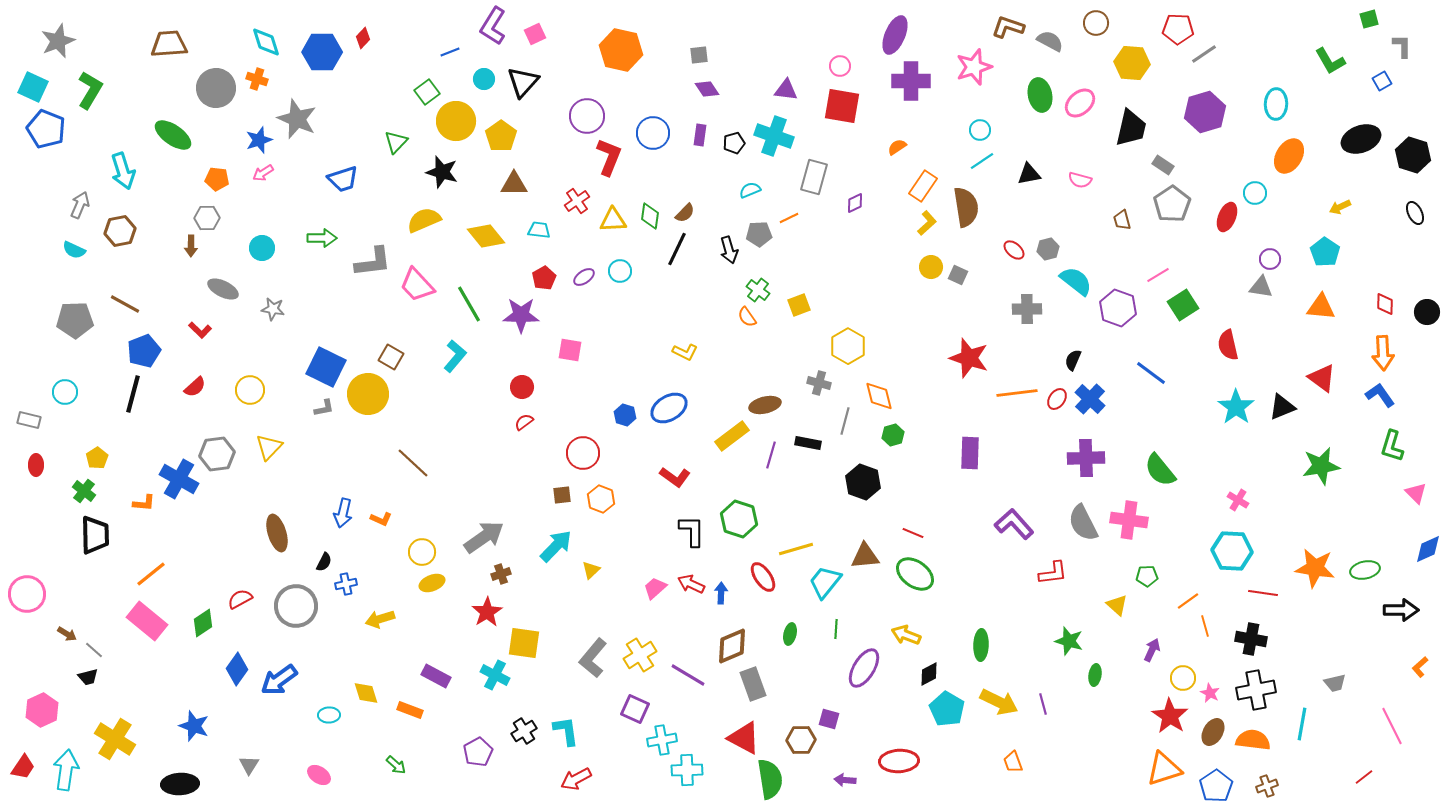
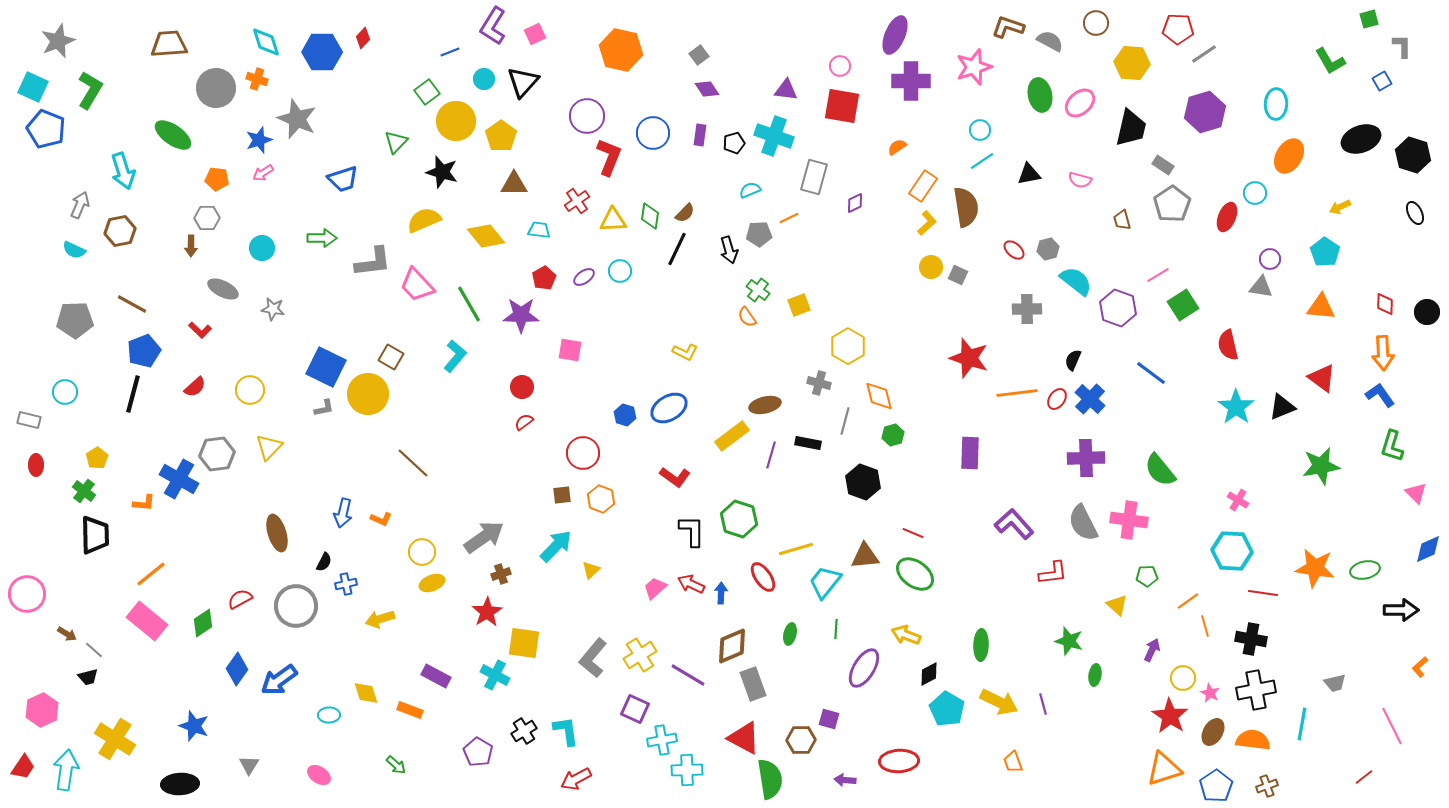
gray square at (699, 55): rotated 30 degrees counterclockwise
brown line at (125, 304): moved 7 px right
purple pentagon at (478, 752): rotated 12 degrees counterclockwise
